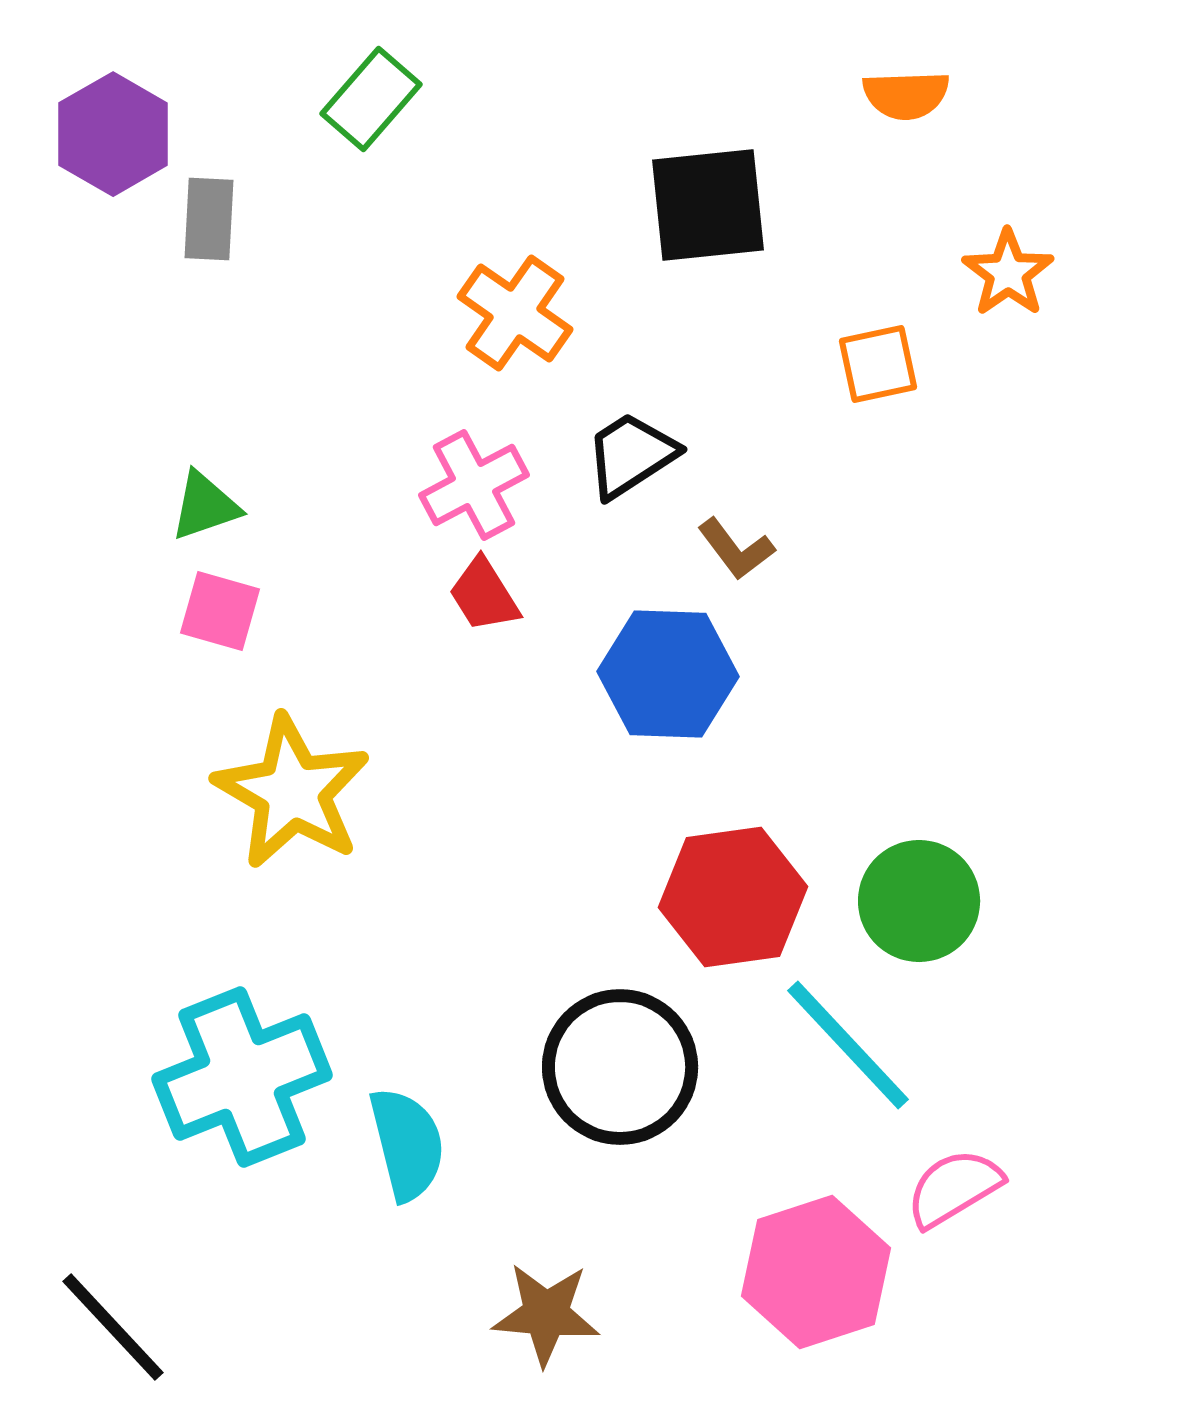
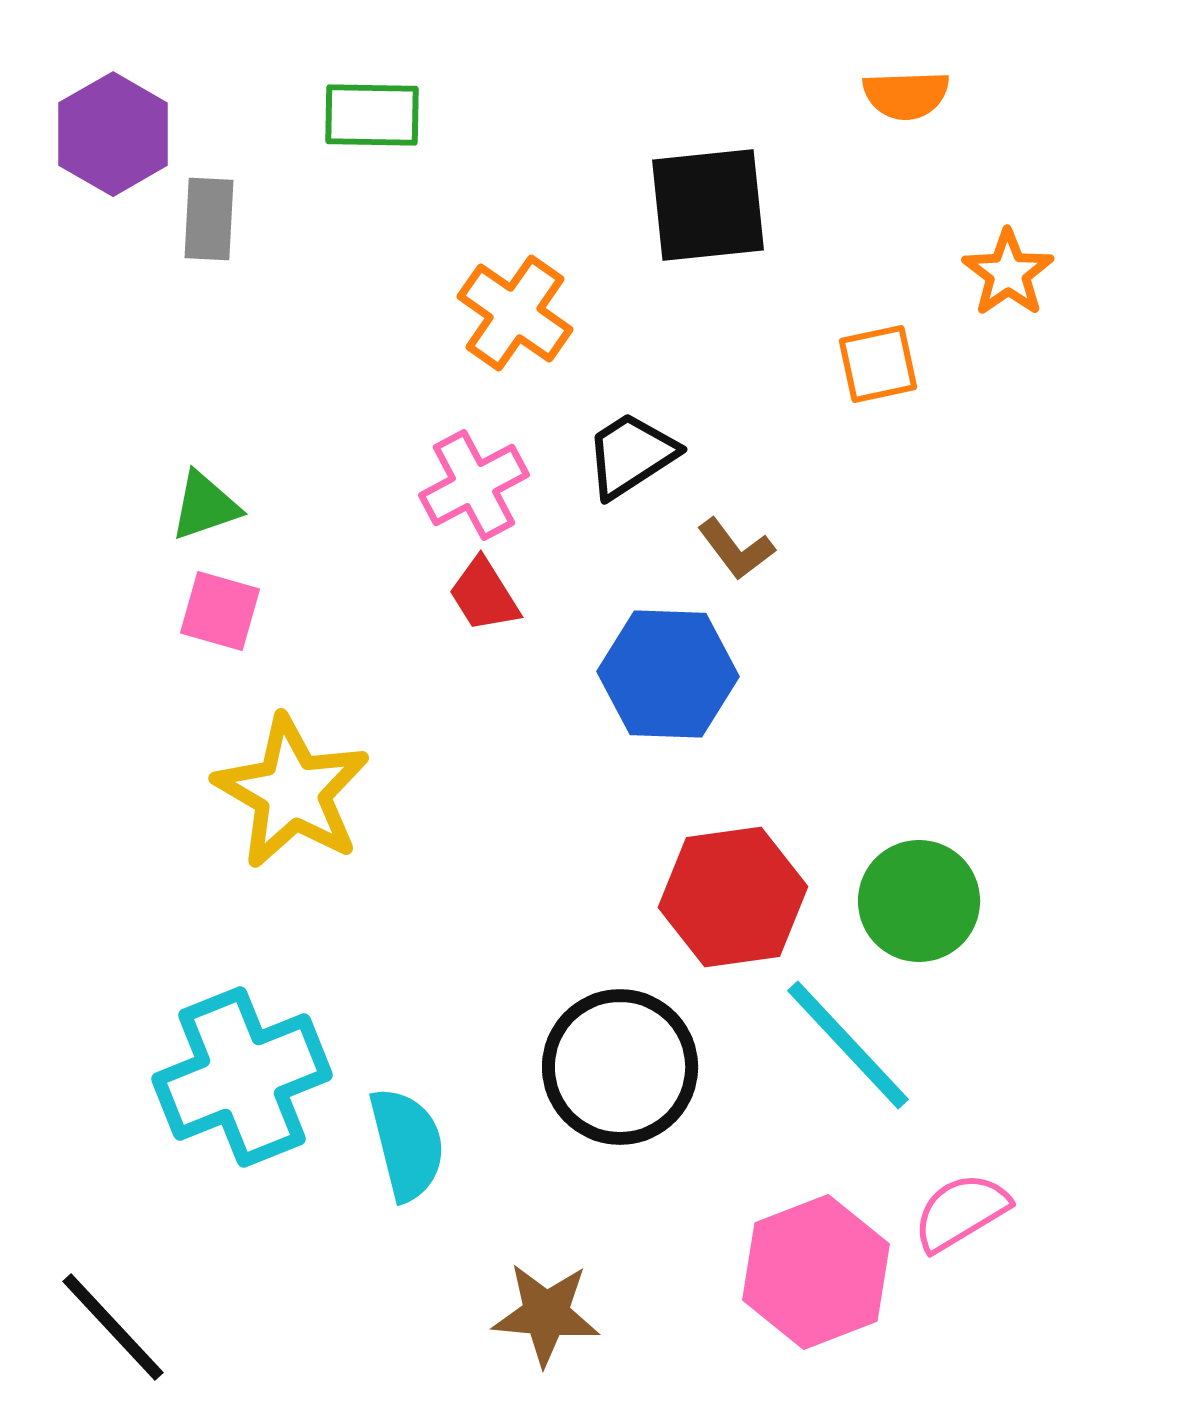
green rectangle: moved 1 px right, 16 px down; rotated 50 degrees clockwise
pink semicircle: moved 7 px right, 24 px down
pink hexagon: rotated 3 degrees counterclockwise
